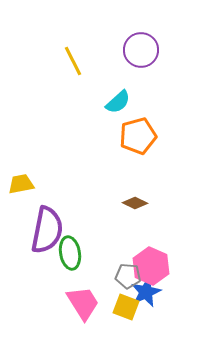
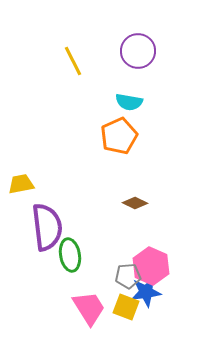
purple circle: moved 3 px left, 1 px down
cyan semicircle: moved 11 px right; rotated 52 degrees clockwise
orange pentagon: moved 19 px left; rotated 9 degrees counterclockwise
purple semicircle: moved 3 px up; rotated 18 degrees counterclockwise
green ellipse: moved 2 px down
gray pentagon: rotated 10 degrees counterclockwise
blue star: rotated 16 degrees clockwise
pink trapezoid: moved 6 px right, 5 px down
